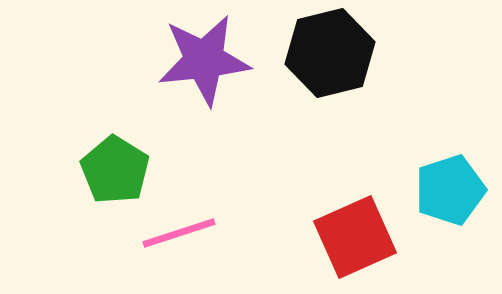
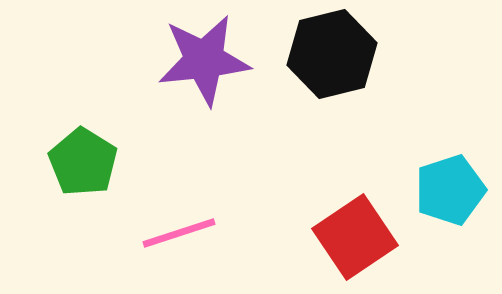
black hexagon: moved 2 px right, 1 px down
green pentagon: moved 32 px left, 8 px up
red square: rotated 10 degrees counterclockwise
